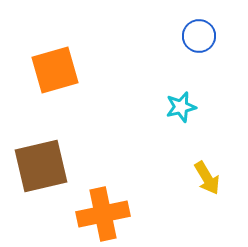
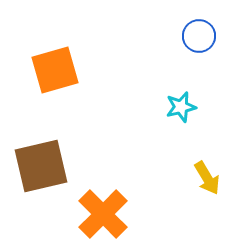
orange cross: rotated 33 degrees counterclockwise
